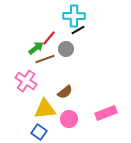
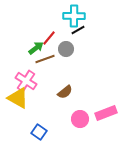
yellow triangle: moved 27 px left, 11 px up; rotated 35 degrees clockwise
pink circle: moved 11 px right
